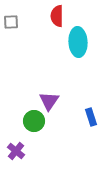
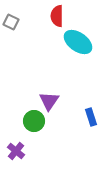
gray square: rotated 28 degrees clockwise
cyan ellipse: rotated 52 degrees counterclockwise
